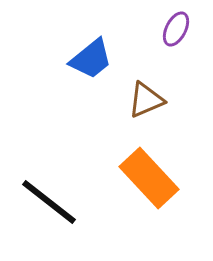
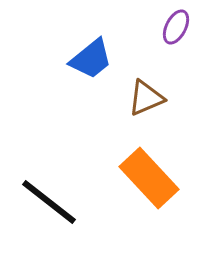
purple ellipse: moved 2 px up
brown triangle: moved 2 px up
